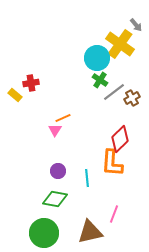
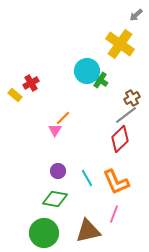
gray arrow: moved 10 px up; rotated 88 degrees clockwise
cyan circle: moved 10 px left, 13 px down
red cross: rotated 21 degrees counterclockwise
gray line: moved 12 px right, 23 px down
orange line: rotated 21 degrees counterclockwise
orange L-shape: moved 4 px right, 19 px down; rotated 28 degrees counterclockwise
cyan line: rotated 24 degrees counterclockwise
brown triangle: moved 2 px left, 1 px up
